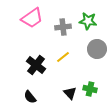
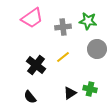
black triangle: rotated 40 degrees clockwise
